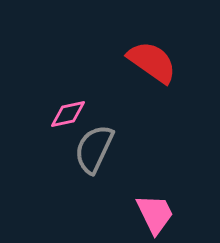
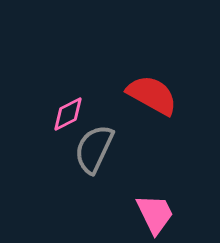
red semicircle: moved 33 px down; rotated 6 degrees counterclockwise
pink diamond: rotated 15 degrees counterclockwise
